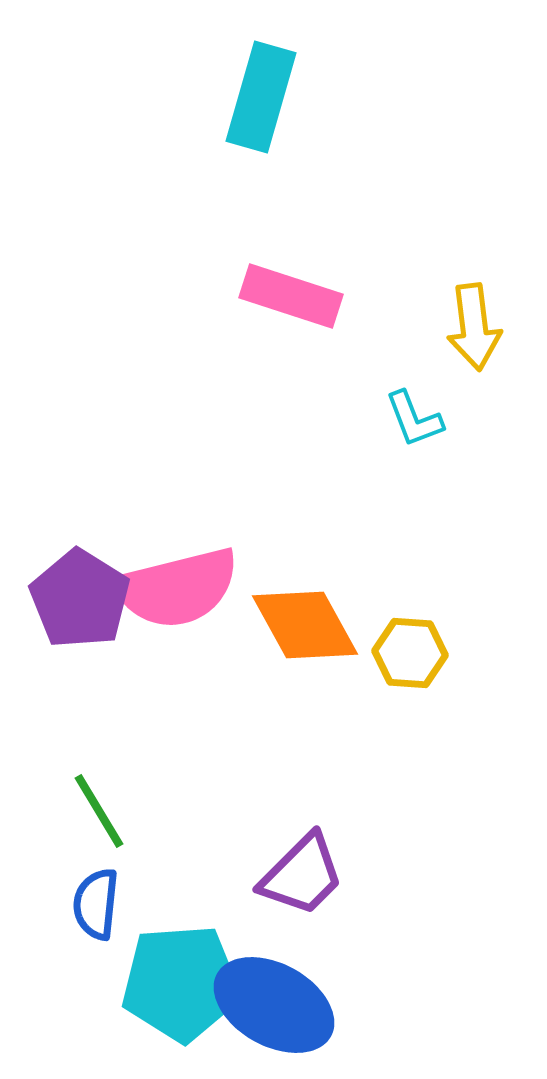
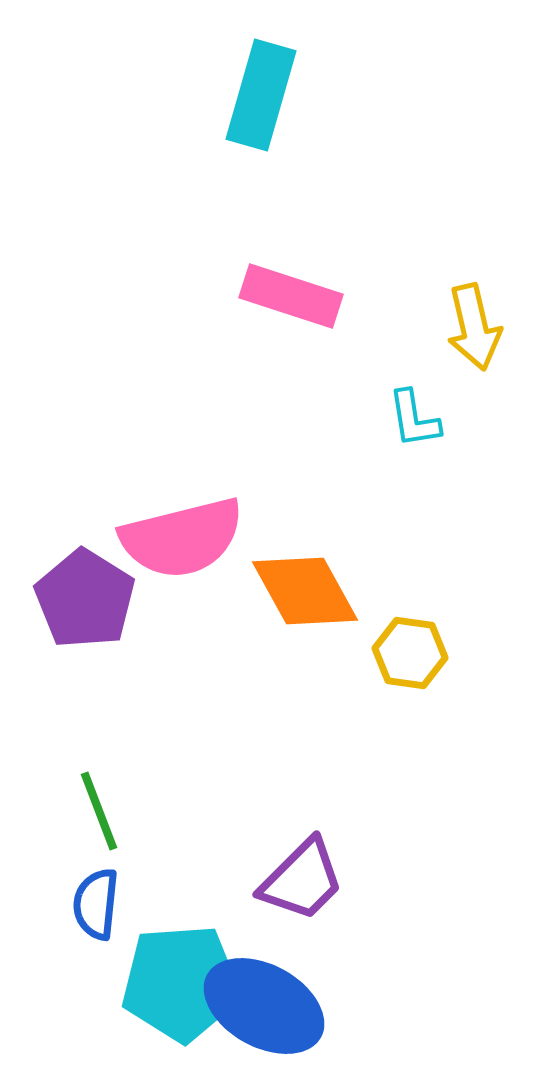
cyan rectangle: moved 2 px up
yellow arrow: rotated 6 degrees counterclockwise
cyan L-shape: rotated 12 degrees clockwise
pink semicircle: moved 5 px right, 50 px up
purple pentagon: moved 5 px right
orange diamond: moved 34 px up
yellow hexagon: rotated 4 degrees clockwise
green line: rotated 10 degrees clockwise
purple trapezoid: moved 5 px down
blue ellipse: moved 10 px left, 1 px down
